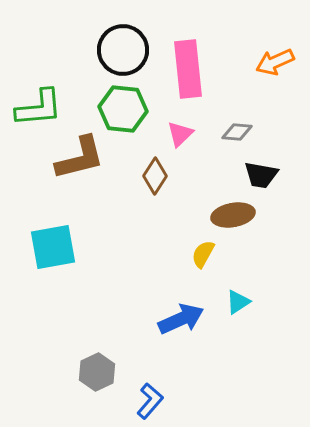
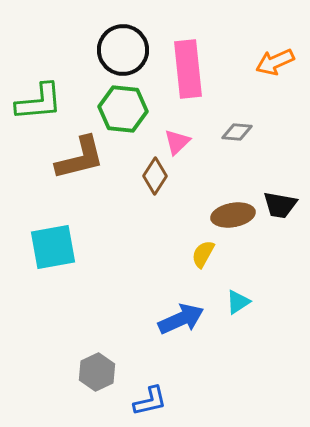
green L-shape: moved 6 px up
pink triangle: moved 3 px left, 8 px down
black trapezoid: moved 19 px right, 30 px down
blue L-shape: rotated 36 degrees clockwise
